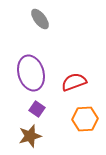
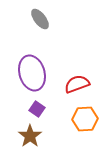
purple ellipse: moved 1 px right
red semicircle: moved 3 px right, 2 px down
brown star: rotated 20 degrees counterclockwise
